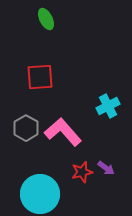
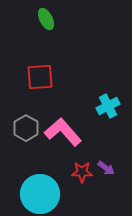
red star: rotated 15 degrees clockwise
